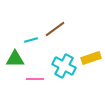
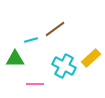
yellow rectangle: rotated 24 degrees counterclockwise
pink line: moved 5 px down
